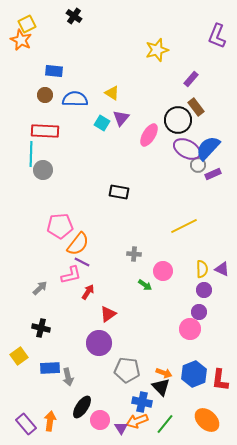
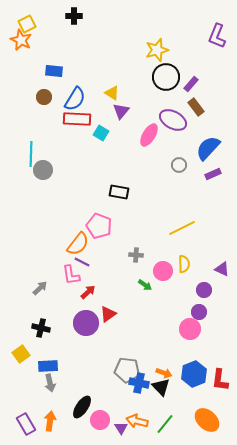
black cross at (74, 16): rotated 35 degrees counterclockwise
purple rectangle at (191, 79): moved 5 px down
brown circle at (45, 95): moved 1 px left, 2 px down
blue semicircle at (75, 99): rotated 120 degrees clockwise
purple triangle at (121, 118): moved 7 px up
black circle at (178, 120): moved 12 px left, 43 px up
cyan square at (102, 123): moved 1 px left, 10 px down
red rectangle at (45, 131): moved 32 px right, 12 px up
purple ellipse at (187, 149): moved 14 px left, 29 px up
gray circle at (198, 165): moved 19 px left
pink pentagon at (60, 226): moved 39 px right; rotated 25 degrees clockwise
yellow line at (184, 226): moved 2 px left, 2 px down
gray cross at (134, 254): moved 2 px right, 1 px down
yellow semicircle at (202, 269): moved 18 px left, 5 px up
pink L-shape at (71, 275): rotated 95 degrees clockwise
red arrow at (88, 292): rotated 14 degrees clockwise
purple circle at (99, 343): moved 13 px left, 20 px up
yellow square at (19, 356): moved 2 px right, 2 px up
blue rectangle at (50, 368): moved 2 px left, 2 px up
gray arrow at (68, 377): moved 18 px left, 6 px down
blue cross at (142, 402): moved 3 px left, 19 px up
orange arrow at (137, 421): rotated 35 degrees clockwise
purple rectangle at (26, 424): rotated 10 degrees clockwise
